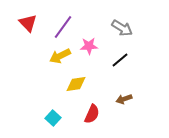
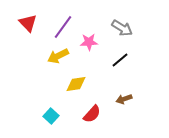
pink star: moved 4 px up
yellow arrow: moved 2 px left
red semicircle: rotated 18 degrees clockwise
cyan square: moved 2 px left, 2 px up
